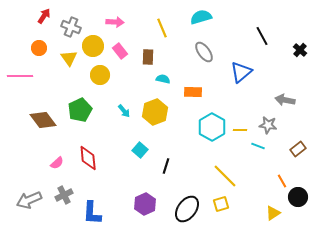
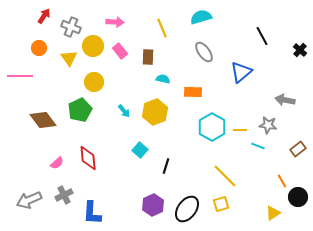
yellow circle at (100, 75): moved 6 px left, 7 px down
purple hexagon at (145, 204): moved 8 px right, 1 px down
